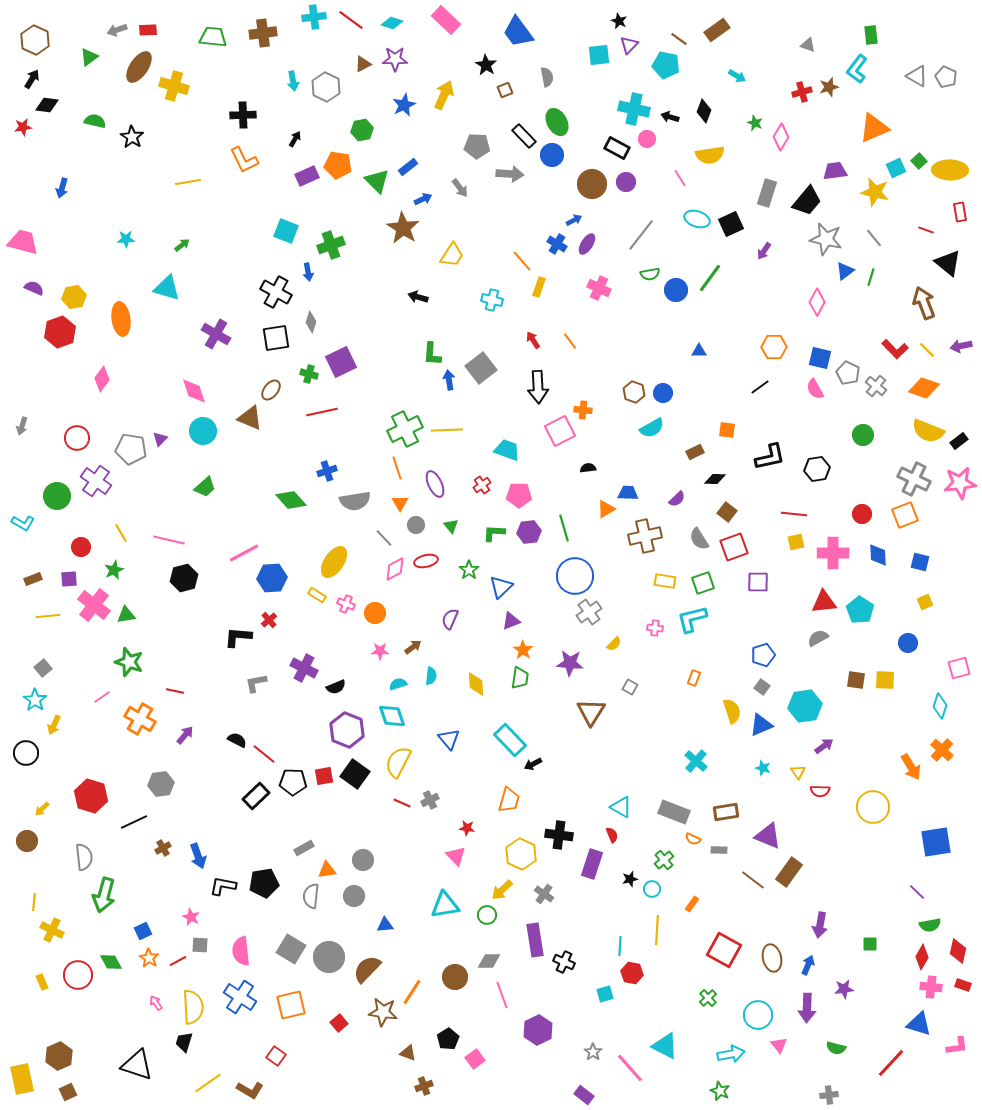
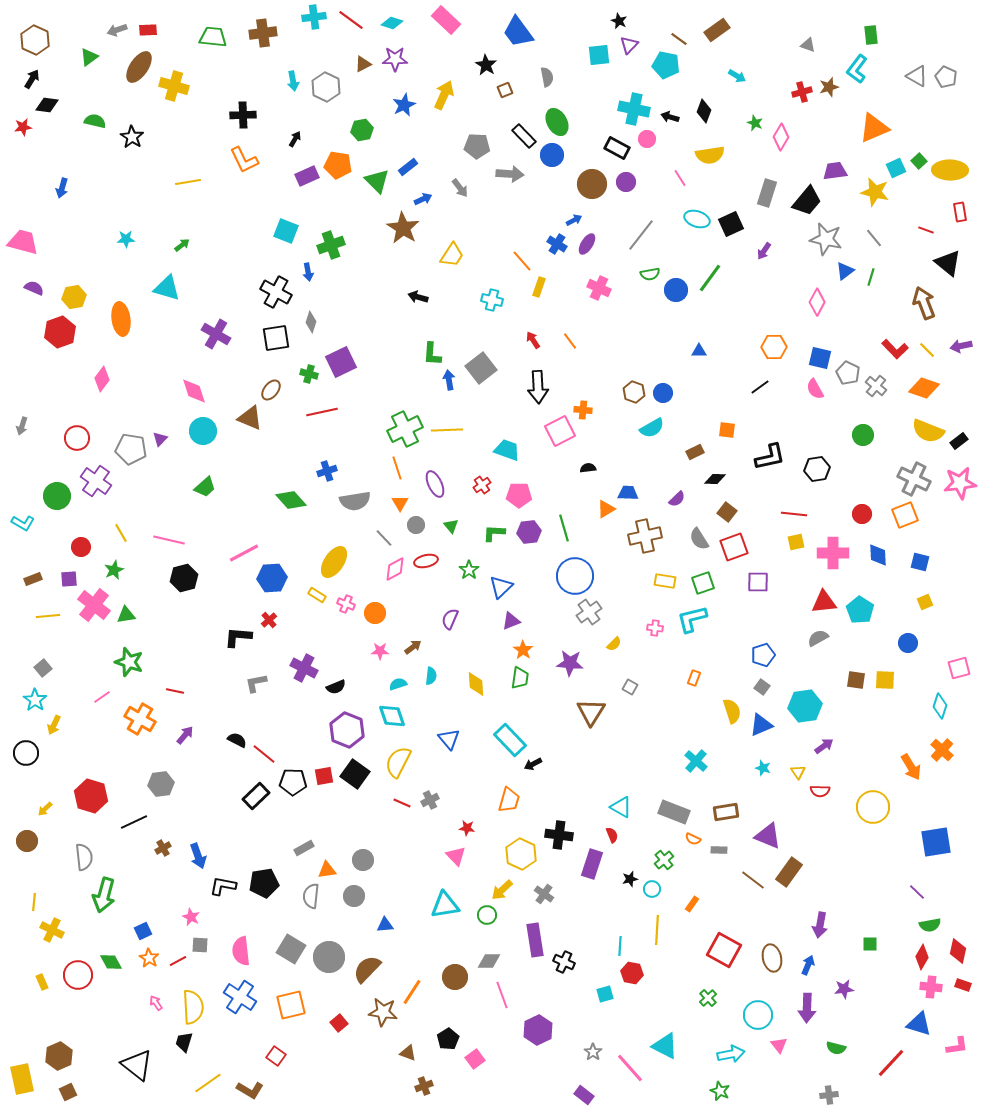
yellow arrow at (42, 809): moved 3 px right
black triangle at (137, 1065): rotated 20 degrees clockwise
